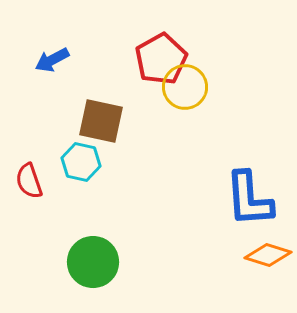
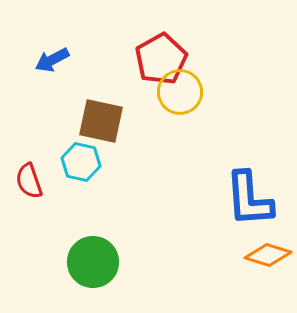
yellow circle: moved 5 px left, 5 px down
